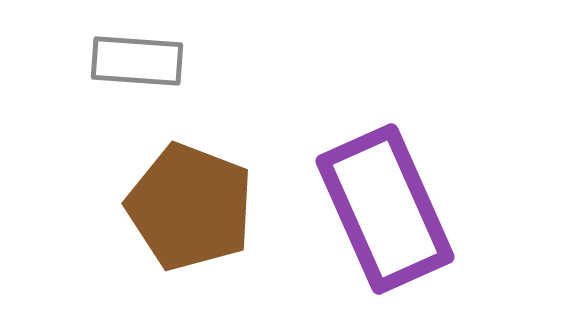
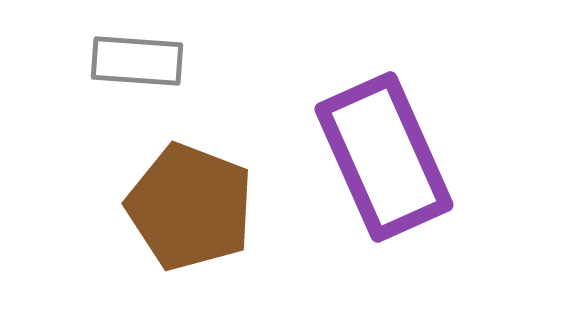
purple rectangle: moved 1 px left, 52 px up
